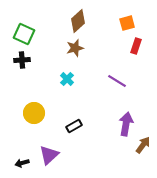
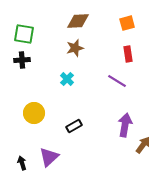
brown diamond: rotated 40 degrees clockwise
green square: rotated 15 degrees counterclockwise
red rectangle: moved 8 px left, 8 px down; rotated 28 degrees counterclockwise
purple arrow: moved 1 px left, 1 px down
purple triangle: moved 2 px down
black arrow: rotated 88 degrees clockwise
